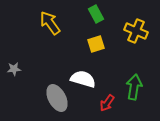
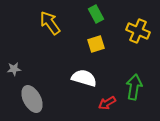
yellow cross: moved 2 px right
white semicircle: moved 1 px right, 1 px up
gray ellipse: moved 25 px left, 1 px down
red arrow: rotated 24 degrees clockwise
